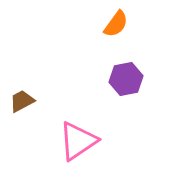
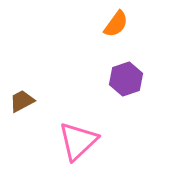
purple hexagon: rotated 8 degrees counterclockwise
pink triangle: rotated 9 degrees counterclockwise
